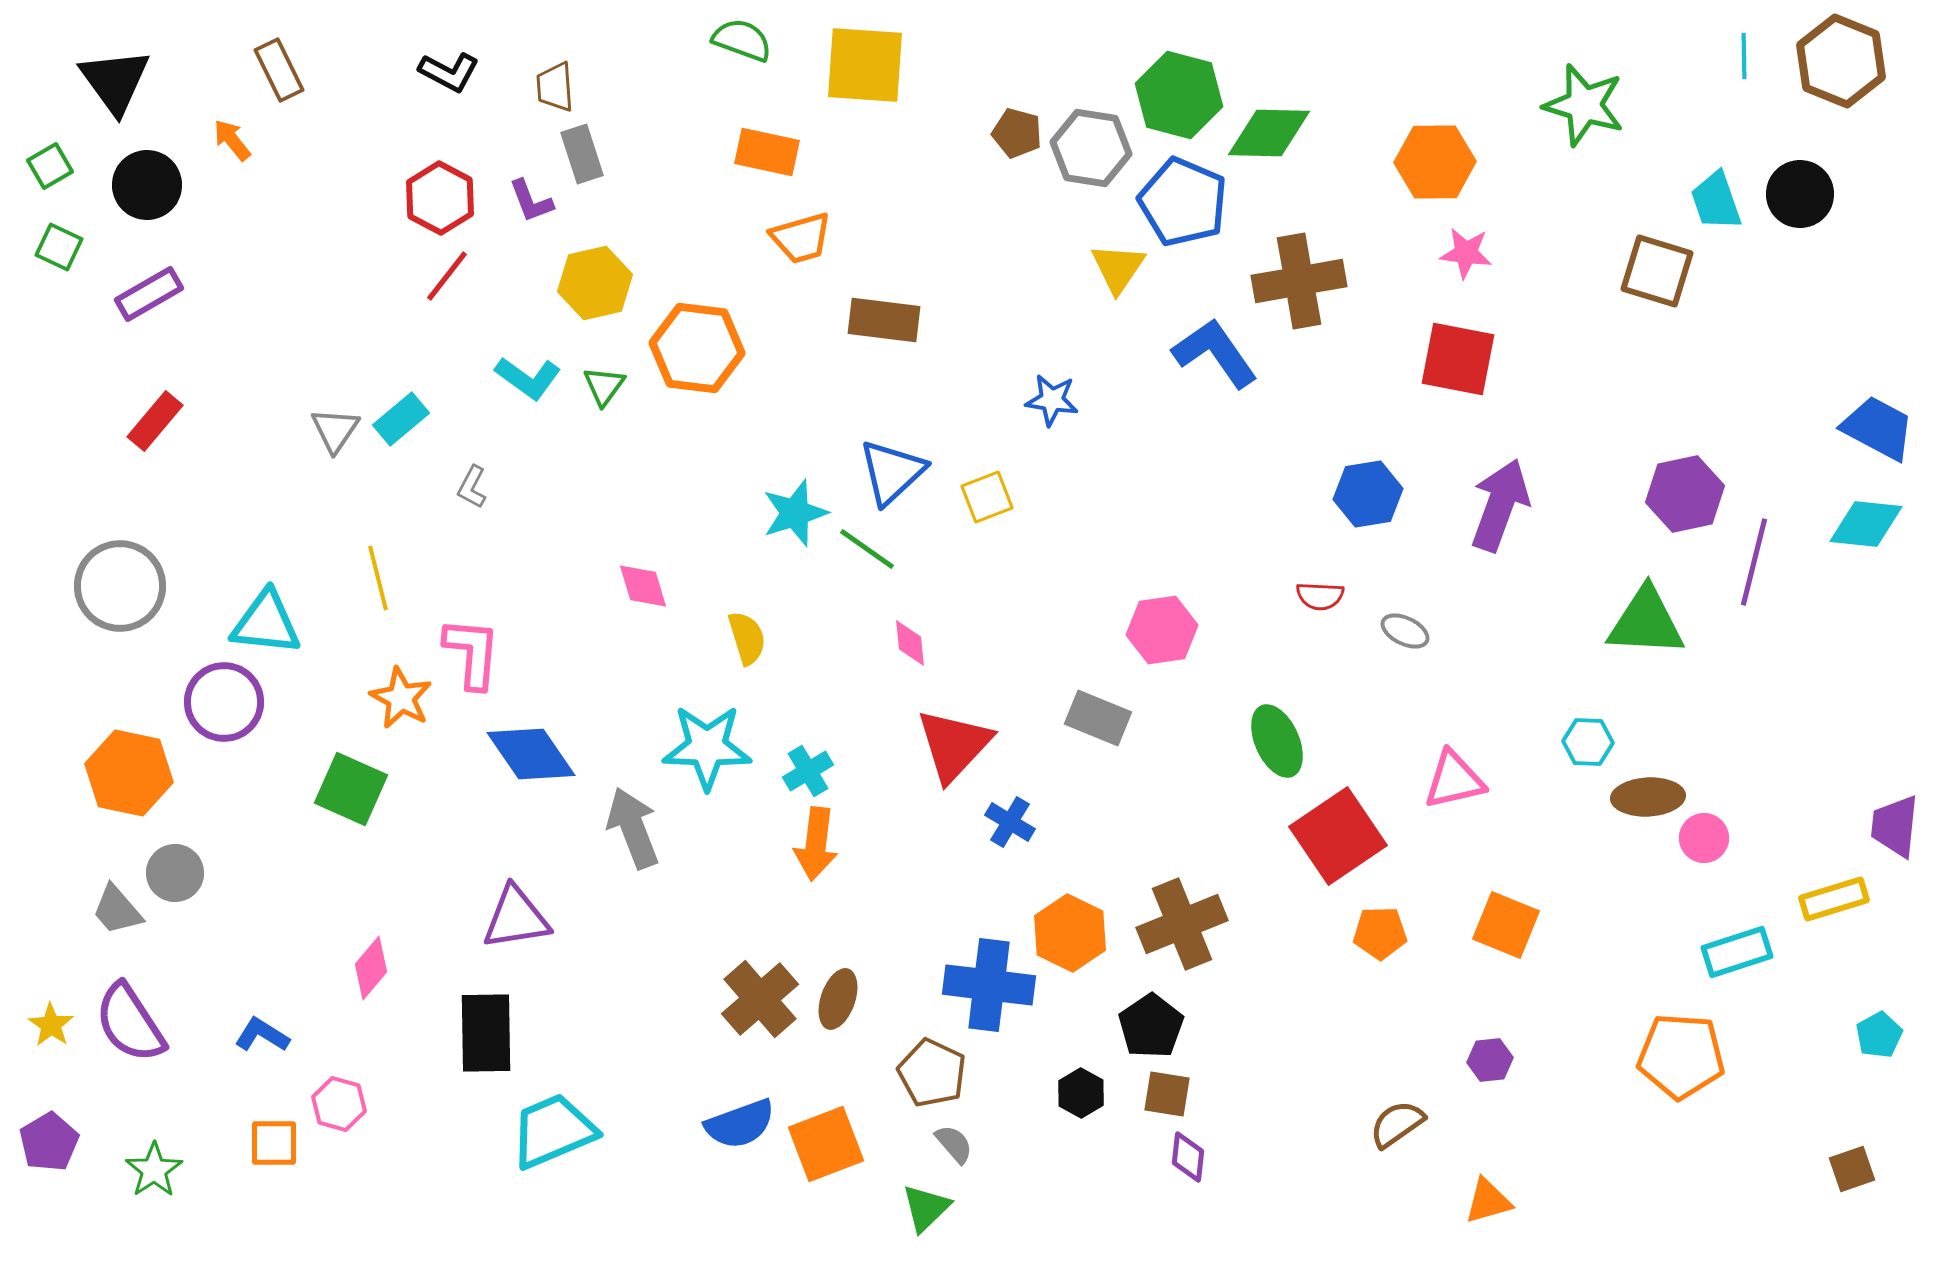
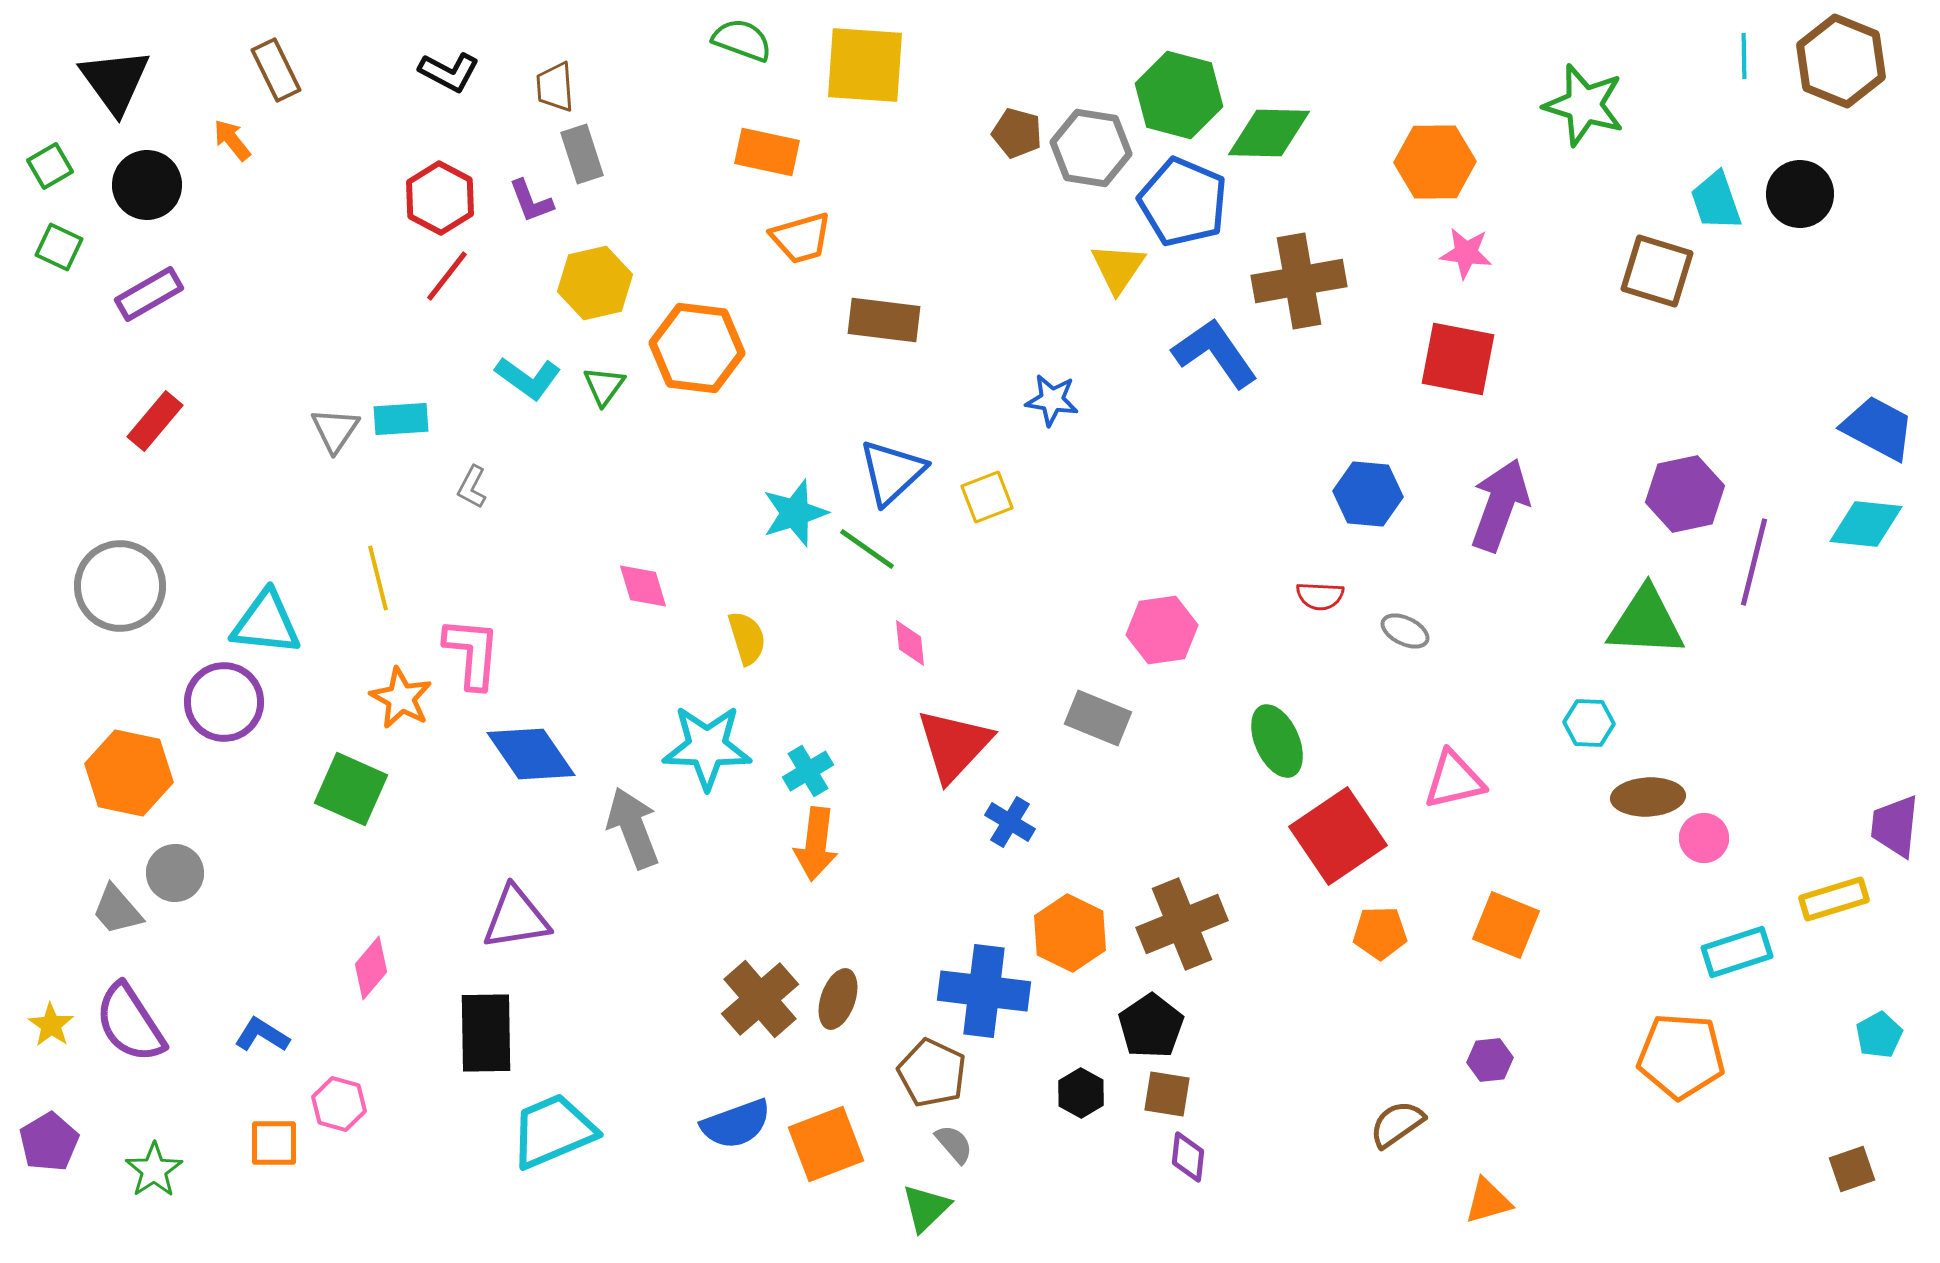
brown rectangle at (279, 70): moved 3 px left
cyan rectangle at (401, 419): rotated 36 degrees clockwise
blue hexagon at (1368, 494): rotated 14 degrees clockwise
cyan hexagon at (1588, 742): moved 1 px right, 19 px up
blue cross at (989, 985): moved 5 px left, 6 px down
blue semicircle at (740, 1124): moved 4 px left
